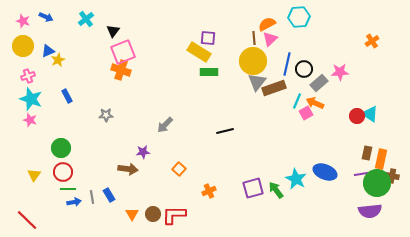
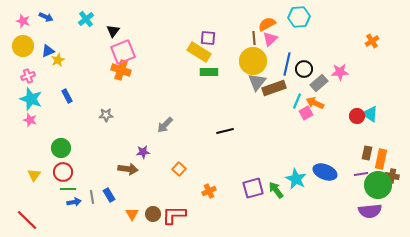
green circle at (377, 183): moved 1 px right, 2 px down
